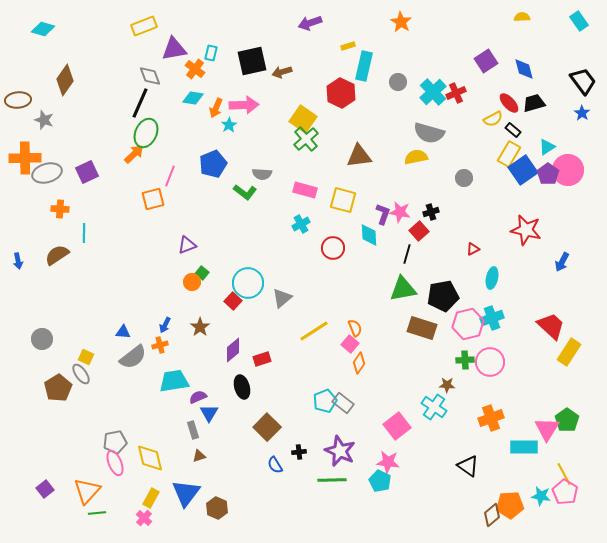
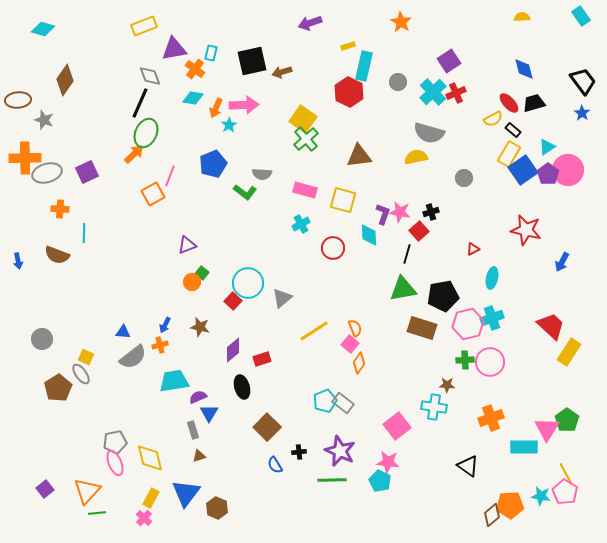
cyan rectangle at (579, 21): moved 2 px right, 5 px up
purple square at (486, 61): moved 37 px left
red hexagon at (341, 93): moved 8 px right, 1 px up
orange square at (153, 199): moved 5 px up; rotated 15 degrees counterclockwise
brown semicircle at (57, 255): rotated 125 degrees counterclockwise
brown star at (200, 327): rotated 24 degrees counterclockwise
cyan cross at (434, 407): rotated 25 degrees counterclockwise
yellow line at (564, 474): moved 2 px right
